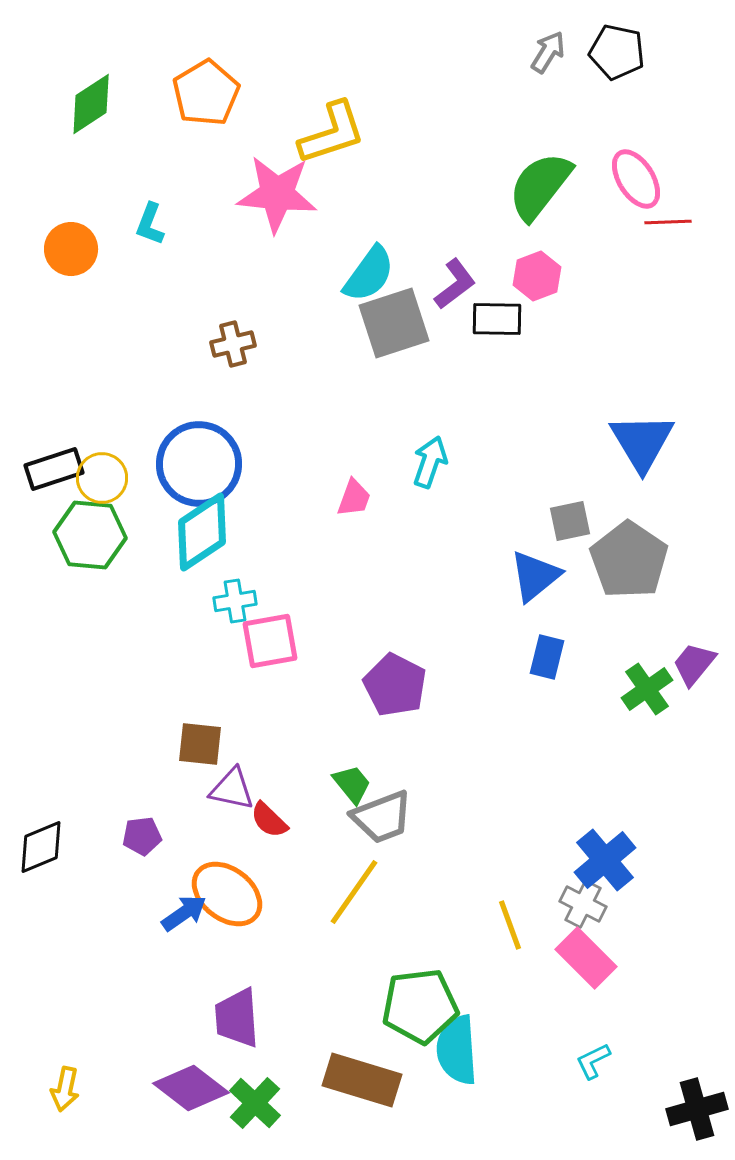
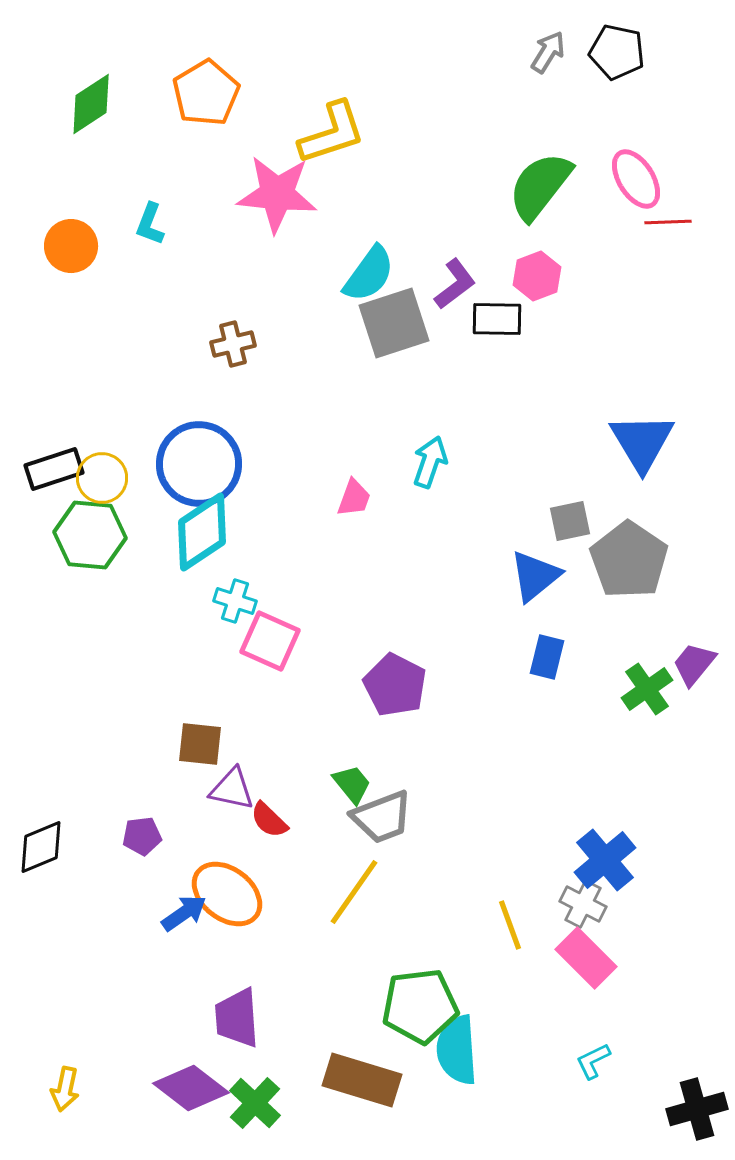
orange circle at (71, 249): moved 3 px up
cyan cross at (235, 601): rotated 27 degrees clockwise
pink square at (270, 641): rotated 34 degrees clockwise
